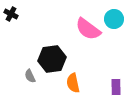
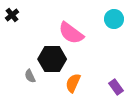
black cross: moved 1 px right, 1 px down; rotated 24 degrees clockwise
pink semicircle: moved 17 px left, 4 px down
black hexagon: rotated 8 degrees clockwise
orange semicircle: rotated 36 degrees clockwise
purple rectangle: rotated 35 degrees counterclockwise
